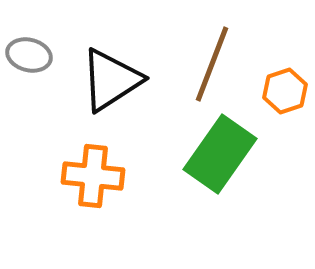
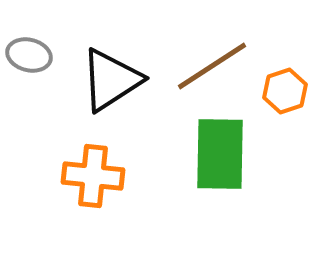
brown line: moved 2 px down; rotated 36 degrees clockwise
green rectangle: rotated 34 degrees counterclockwise
